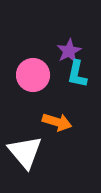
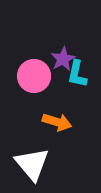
purple star: moved 6 px left, 8 px down
pink circle: moved 1 px right, 1 px down
white triangle: moved 7 px right, 12 px down
